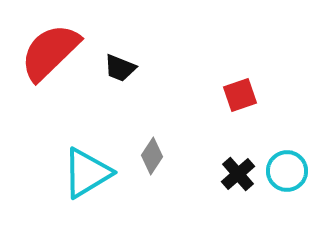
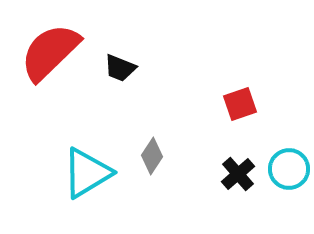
red square: moved 9 px down
cyan circle: moved 2 px right, 2 px up
